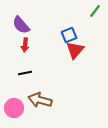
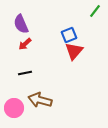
purple semicircle: moved 1 px up; rotated 18 degrees clockwise
red arrow: moved 1 px up; rotated 40 degrees clockwise
red triangle: moved 1 px left, 1 px down
